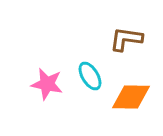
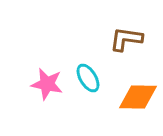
cyan ellipse: moved 2 px left, 2 px down
orange diamond: moved 7 px right
